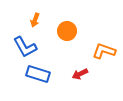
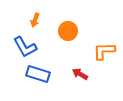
orange circle: moved 1 px right
orange L-shape: rotated 20 degrees counterclockwise
red arrow: rotated 56 degrees clockwise
